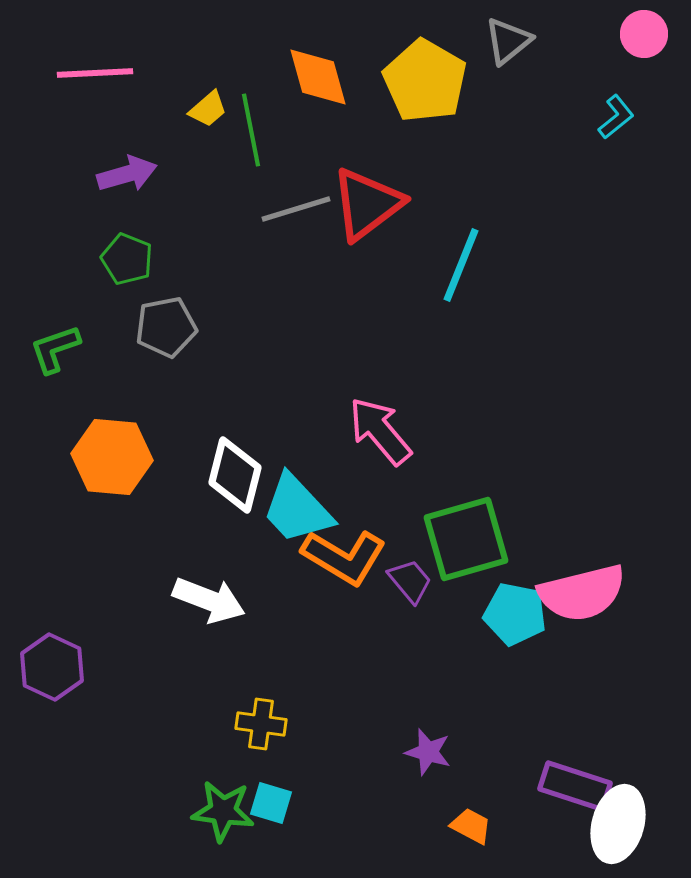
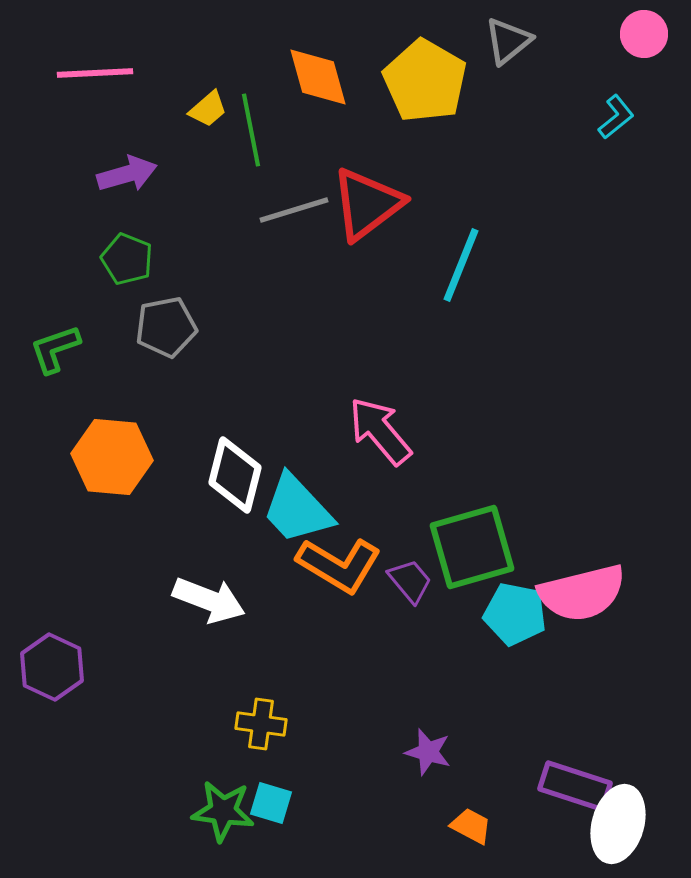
gray line: moved 2 px left, 1 px down
green square: moved 6 px right, 8 px down
orange L-shape: moved 5 px left, 8 px down
